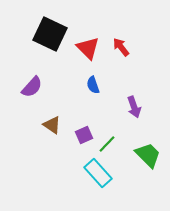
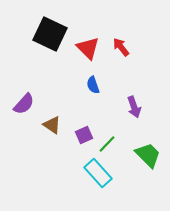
purple semicircle: moved 8 px left, 17 px down
